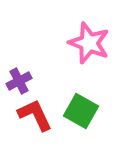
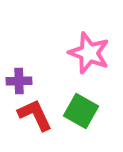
pink star: moved 10 px down
purple cross: rotated 25 degrees clockwise
